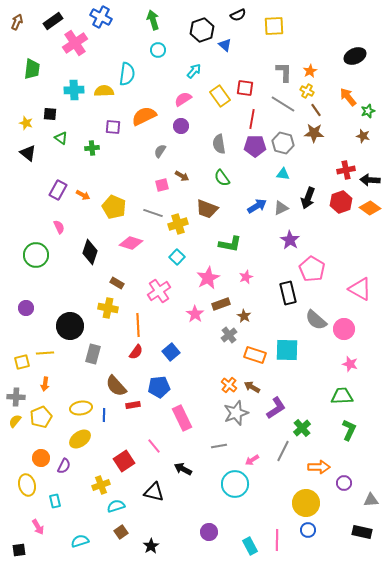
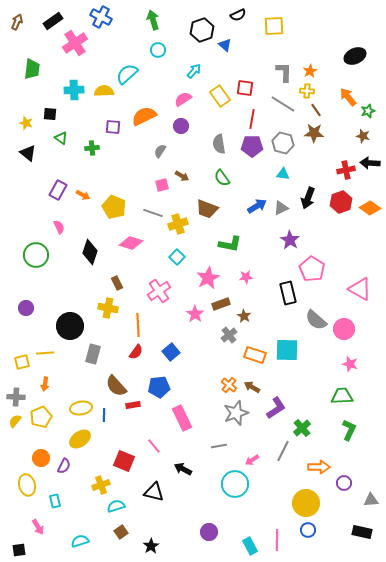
cyan semicircle at (127, 74): rotated 140 degrees counterclockwise
yellow cross at (307, 91): rotated 24 degrees counterclockwise
purple pentagon at (255, 146): moved 3 px left
black arrow at (370, 180): moved 17 px up
pink star at (246, 277): rotated 16 degrees clockwise
brown rectangle at (117, 283): rotated 32 degrees clockwise
red square at (124, 461): rotated 35 degrees counterclockwise
